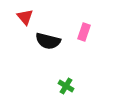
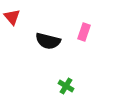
red triangle: moved 13 px left
